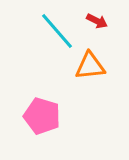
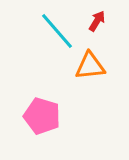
red arrow: rotated 85 degrees counterclockwise
